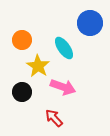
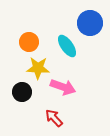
orange circle: moved 7 px right, 2 px down
cyan ellipse: moved 3 px right, 2 px up
yellow star: moved 2 px down; rotated 30 degrees counterclockwise
